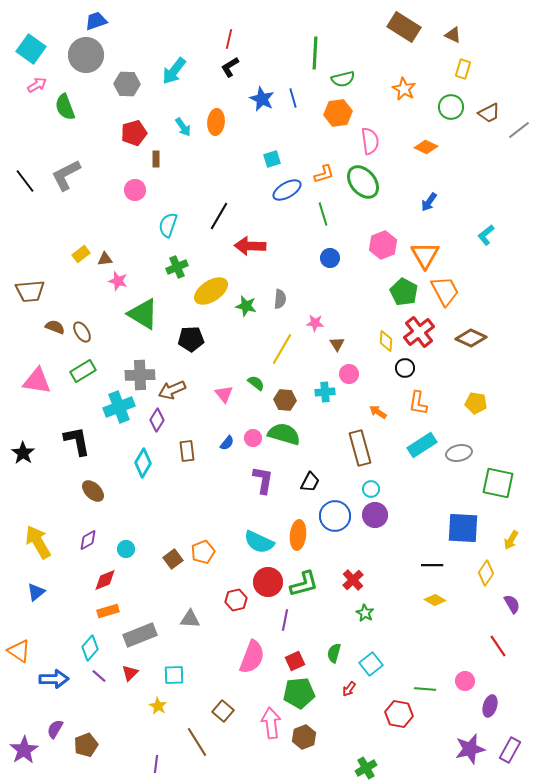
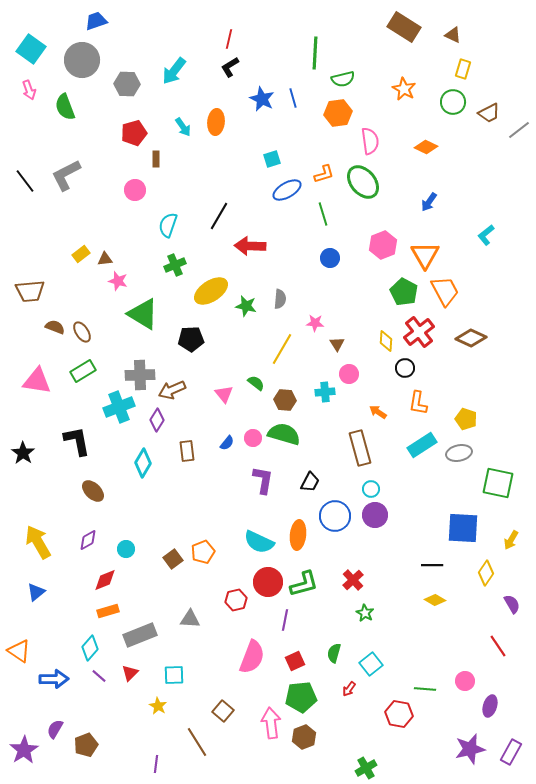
gray circle at (86, 55): moved 4 px left, 5 px down
pink arrow at (37, 85): moved 8 px left, 5 px down; rotated 102 degrees clockwise
green circle at (451, 107): moved 2 px right, 5 px up
green cross at (177, 267): moved 2 px left, 2 px up
yellow pentagon at (476, 403): moved 10 px left, 16 px down; rotated 10 degrees clockwise
green pentagon at (299, 693): moved 2 px right, 4 px down
purple rectangle at (510, 750): moved 1 px right, 2 px down
